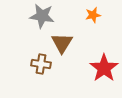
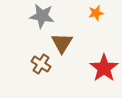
orange star: moved 3 px right, 2 px up
brown cross: rotated 24 degrees clockwise
